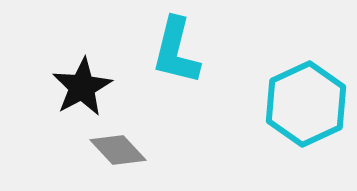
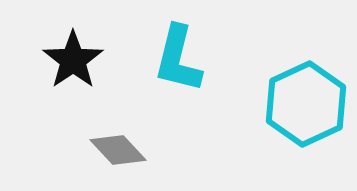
cyan L-shape: moved 2 px right, 8 px down
black star: moved 9 px left, 27 px up; rotated 6 degrees counterclockwise
